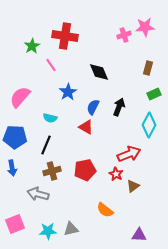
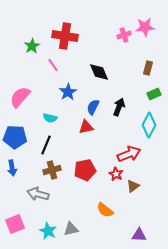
pink line: moved 2 px right
red triangle: rotated 42 degrees counterclockwise
brown cross: moved 1 px up
cyan star: rotated 30 degrees clockwise
